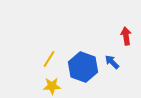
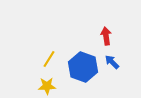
red arrow: moved 20 px left
yellow star: moved 5 px left
